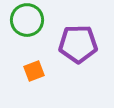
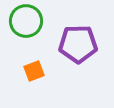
green circle: moved 1 px left, 1 px down
